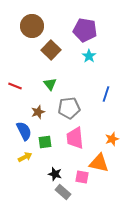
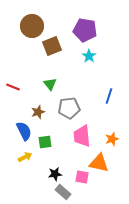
brown square: moved 1 px right, 4 px up; rotated 24 degrees clockwise
red line: moved 2 px left, 1 px down
blue line: moved 3 px right, 2 px down
pink trapezoid: moved 7 px right, 2 px up
black star: rotated 24 degrees counterclockwise
